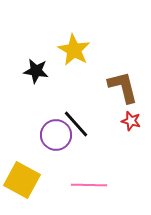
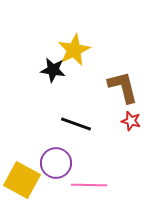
yellow star: rotated 16 degrees clockwise
black star: moved 17 px right, 1 px up
black line: rotated 28 degrees counterclockwise
purple circle: moved 28 px down
